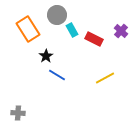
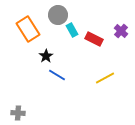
gray circle: moved 1 px right
